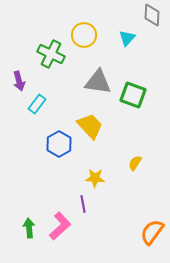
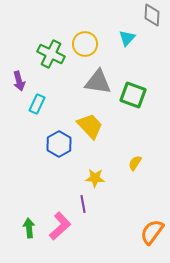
yellow circle: moved 1 px right, 9 px down
cyan rectangle: rotated 12 degrees counterclockwise
